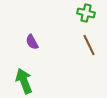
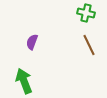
purple semicircle: rotated 49 degrees clockwise
